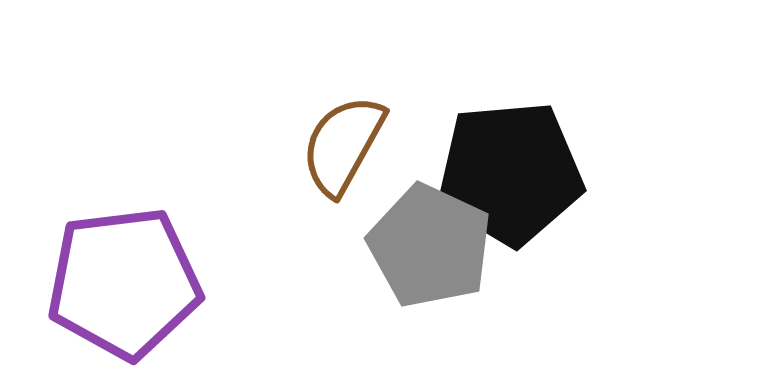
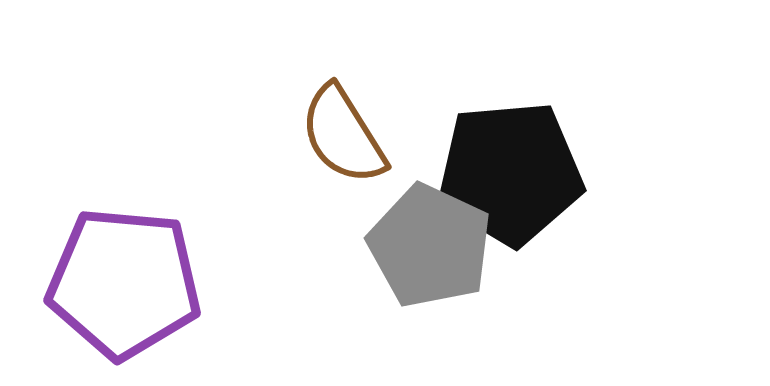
brown semicircle: moved 10 px up; rotated 61 degrees counterclockwise
purple pentagon: rotated 12 degrees clockwise
